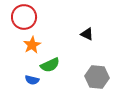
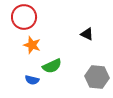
orange star: rotated 24 degrees counterclockwise
green semicircle: moved 2 px right, 1 px down
